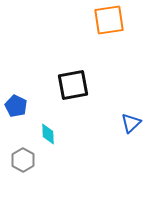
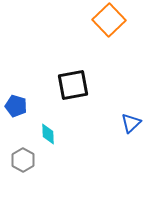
orange square: rotated 36 degrees counterclockwise
blue pentagon: rotated 10 degrees counterclockwise
